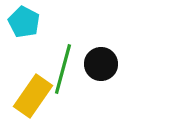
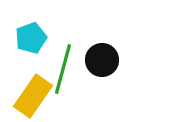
cyan pentagon: moved 7 px right, 16 px down; rotated 24 degrees clockwise
black circle: moved 1 px right, 4 px up
